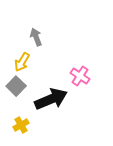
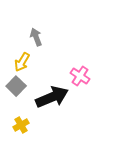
black arrow: moved 1 px right, 2 px up
